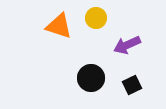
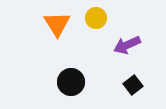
orange triangle: moved 2 px left, 2 px up; rotated 40 degrees clockwise
black circle: moved 20 px left, 4 px down
black square: moved 1 px right; rotated 12 degrees counterclockwise
